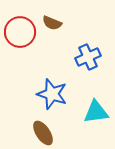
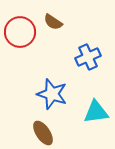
brown semicircle: moved 1 px right, 1 px up; rotated 12 degrees clockwise
